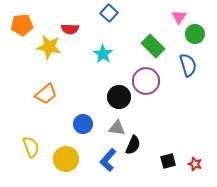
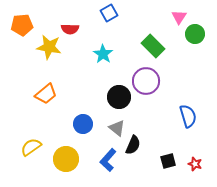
blue square: rotated 18 degrees clockwise
blue semicircle: moved 51 px down
gray triangle: rotated 30 degrees clockwise
yellow semicircle: rotated 105 degrees counterclockwise
